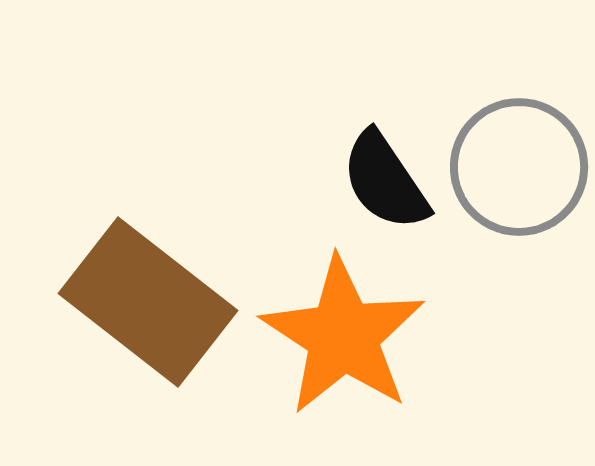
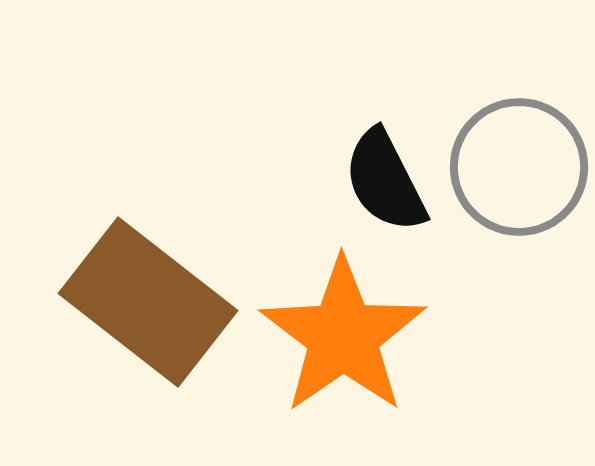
black semicircle: rotated 7 degrees clockwise
orange star: rotated 4 degrees clockwise
